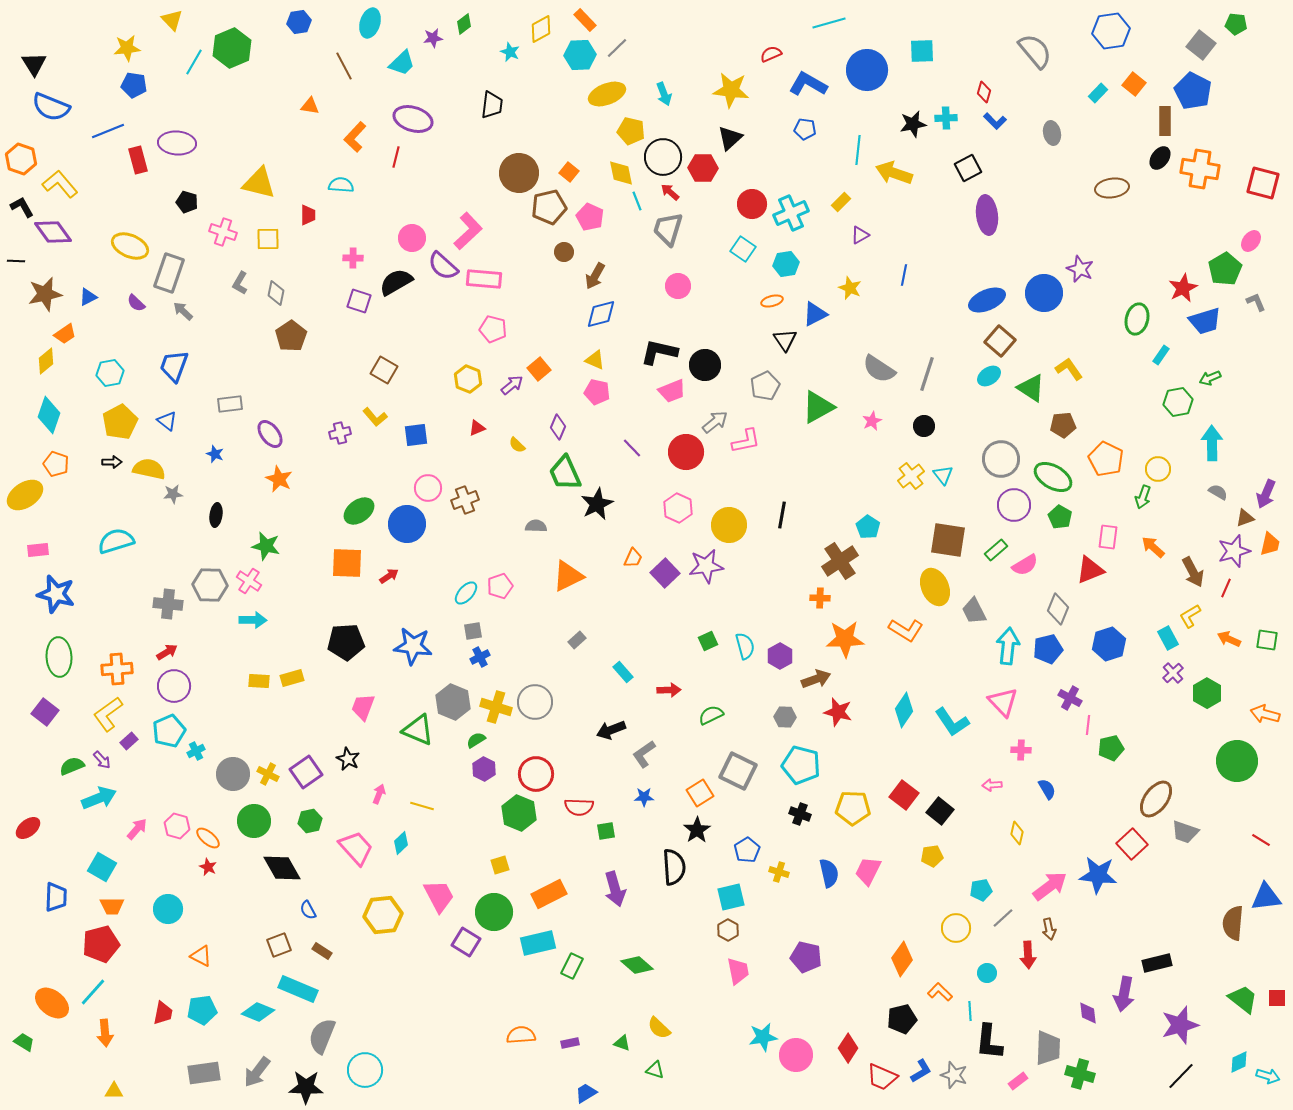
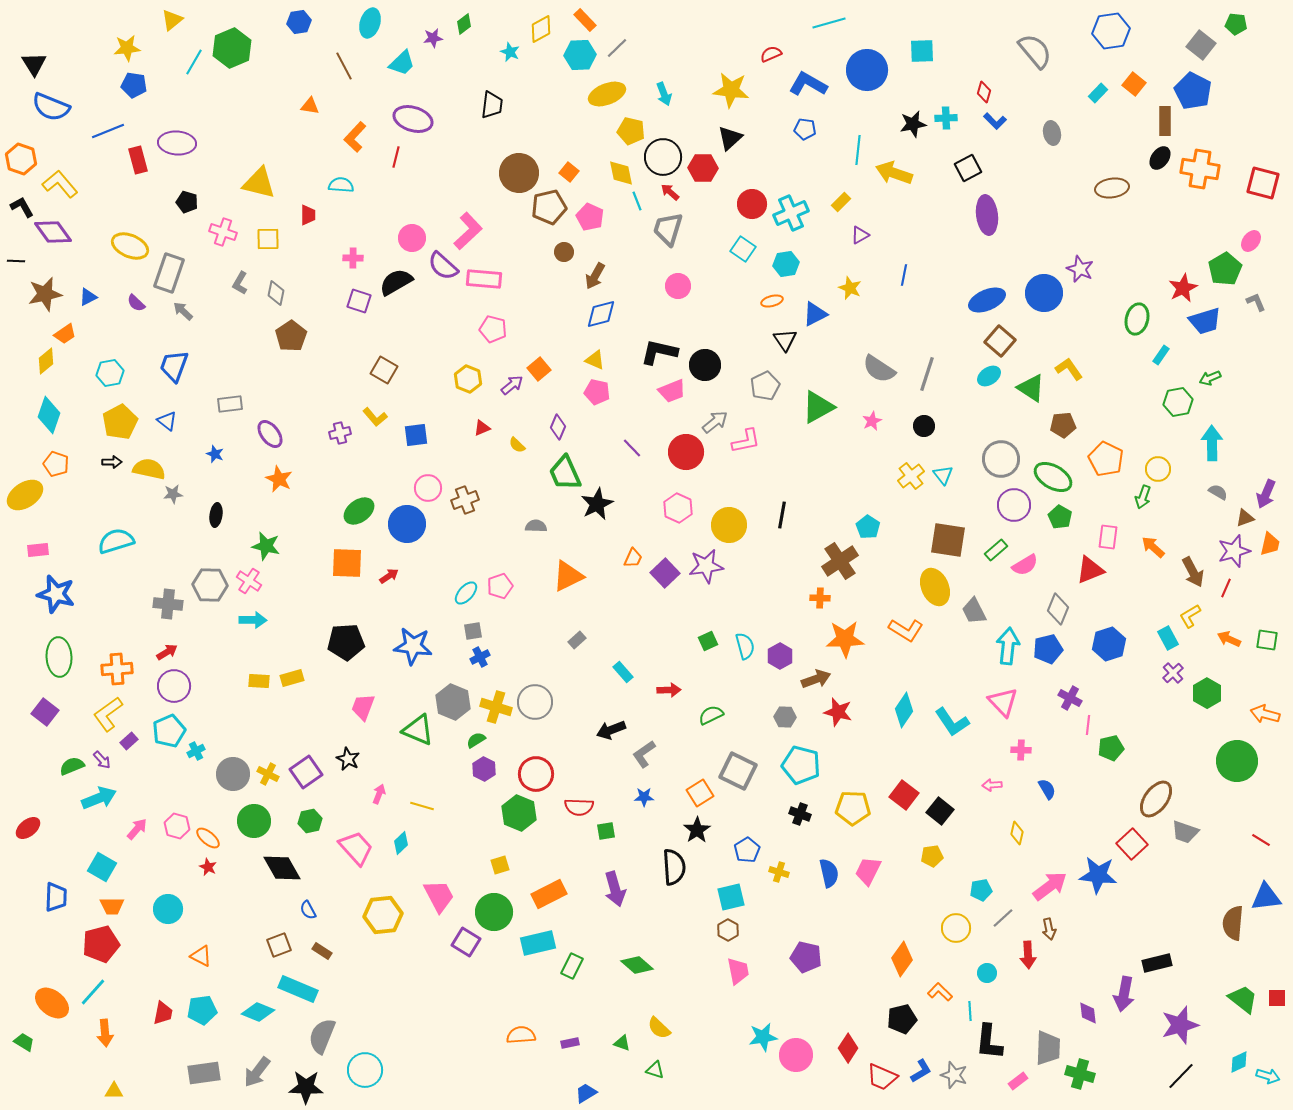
yellow triangle at (172, 20): rotated 35 degrees clockwise
red triangle at (477, 428): moved 5 px right
